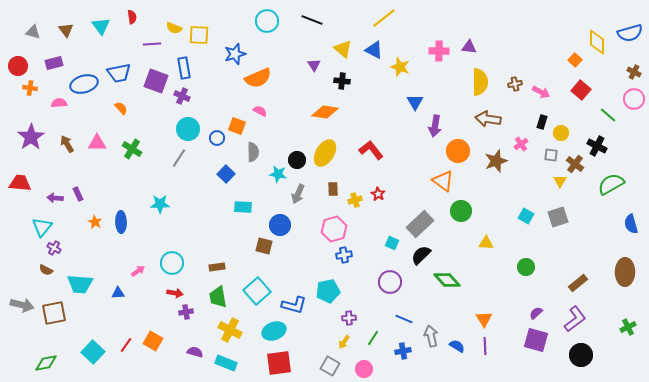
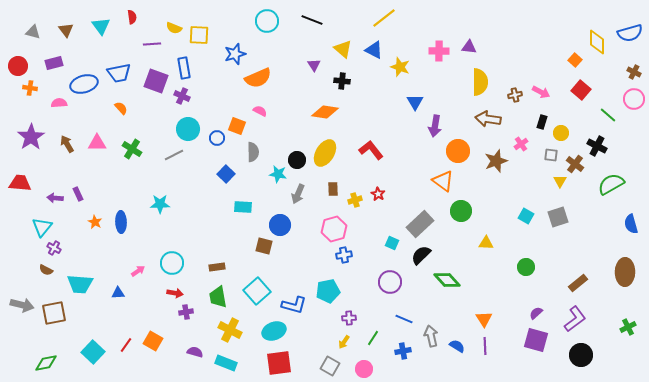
brown cross at (515, 84): moved 11 px down
gray line at (179, 158): moved 5 px left, 3 px up; rotated 30 degrees clockwise
